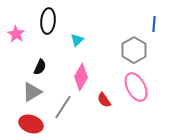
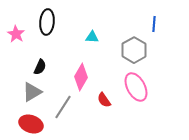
black ellipse: moved 1 px left, 1 px down
cyan triangle: moved 15 px right, 3 px up; rotated 48 degrees clockwise
